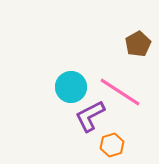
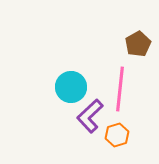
pink line: moved 3 px up; rotated 63 degrees clockwise
purple L-shape: rotated 16 degrees counterclockwise
orange hexagon: moved 5 px right, 10 px up
